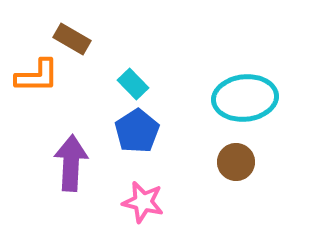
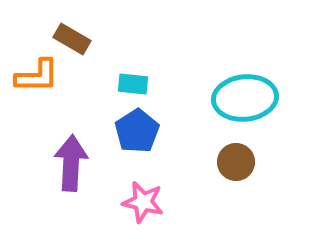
cyan rectangle: rotated 40 degrees counterclockwise
